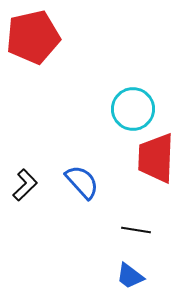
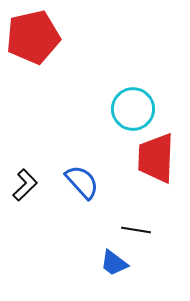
blue trapezoid: moved 16 px left, 13 px up
